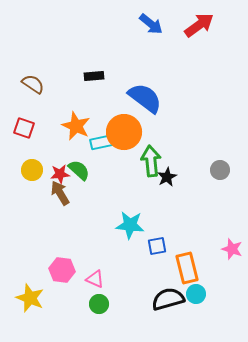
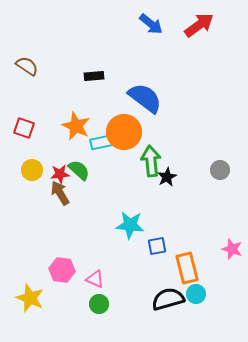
brown semicircle: moved 6 px left, 18 px up
